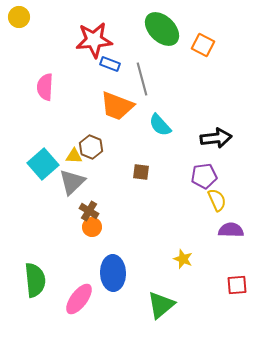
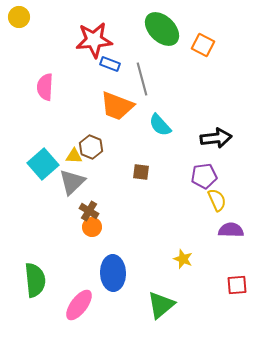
pink ellipse: moved 6 px down
